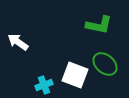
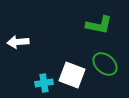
white arrow: rotated 40 degrees counterclockwise
white square: moved 3 px left
cyan cross: moved 2 px up; rotated 12 degrees clockwise
